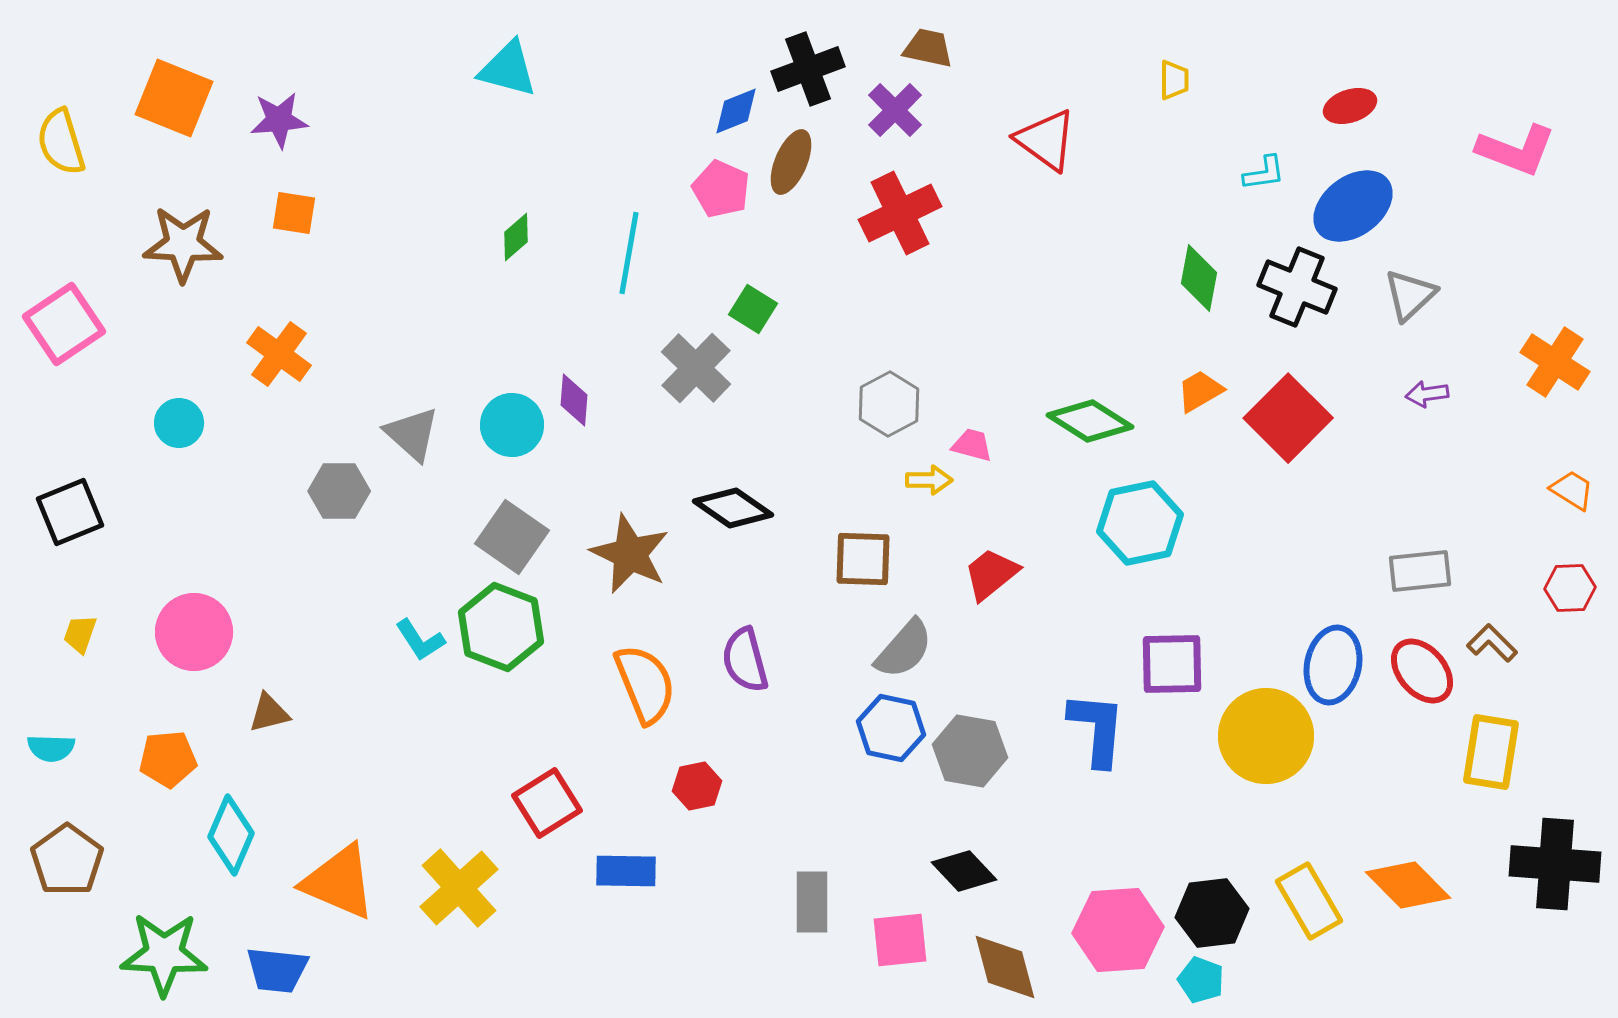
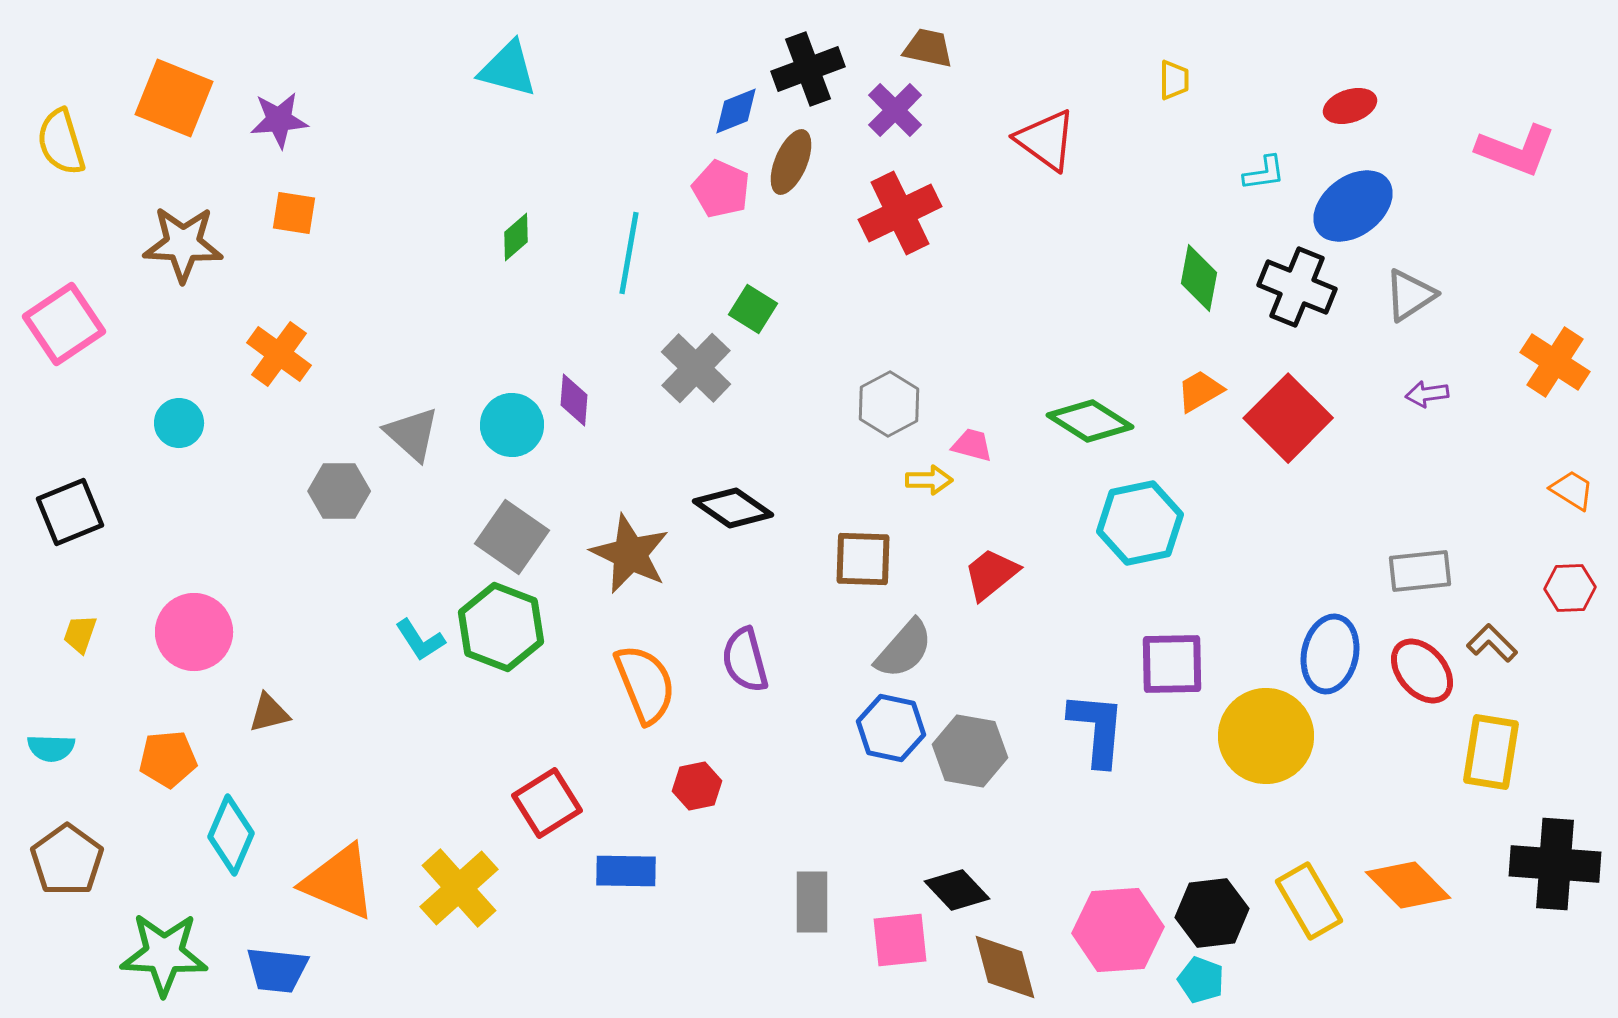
gray triangle at (1410, 295): rotated 10 degrees clockwise
blue ellipse at (1333, 665): moved 3 px left, 11 px up
black diamond at (964, 871): moved 7 px left, 19 px down
